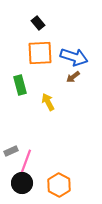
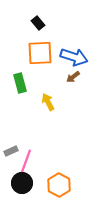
green rectangle: moved 2 px up
